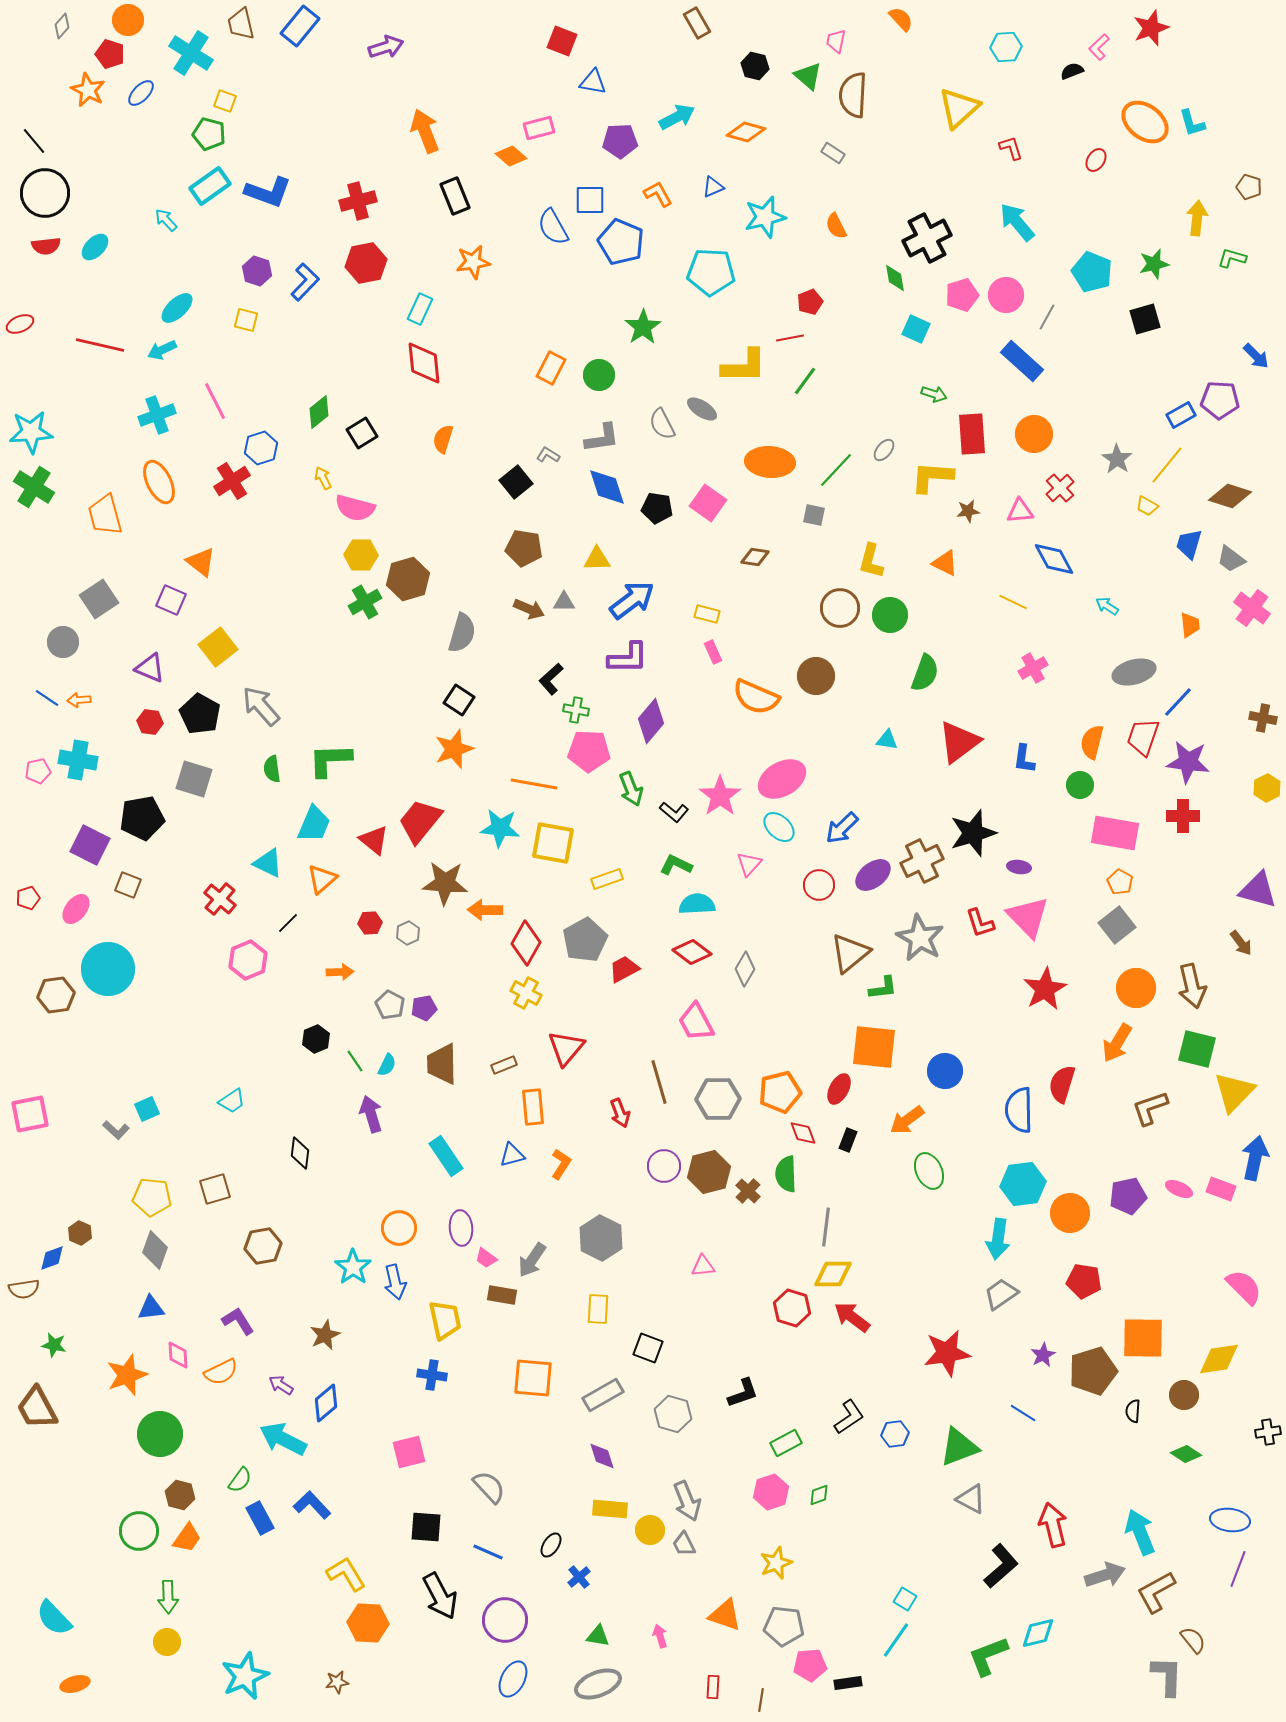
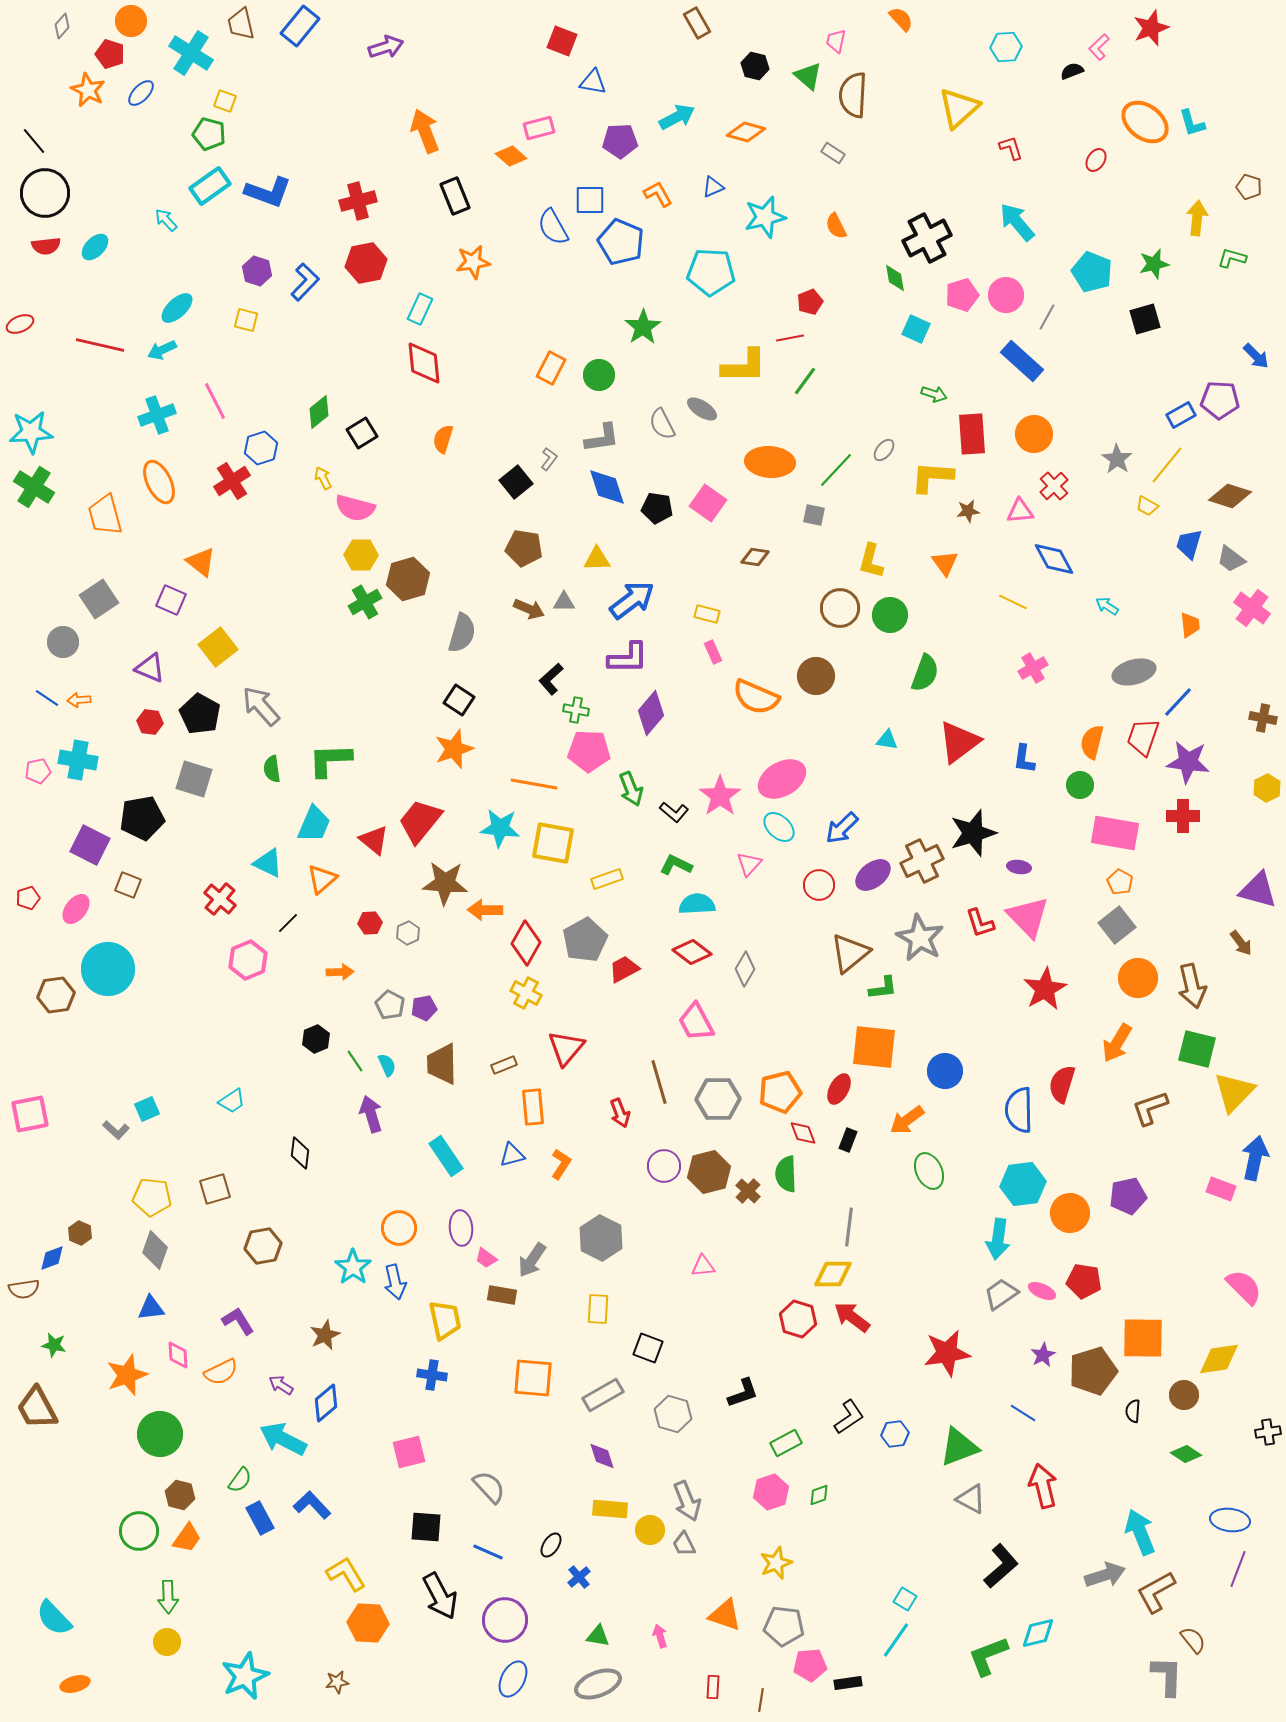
orange circle at (128, 20): moved 3 px right, 1 px down
gray L-shape at (548, 455): moved 1 px right, 4 px down; rotated 95 degrees clockwise
red cross at (1060, 488): moved 6 px left, 2 px up
orange triangle at (945, 563): rotated 28 degrees clockwise
purple diamond at (651, 721): moved 8 px up
orange circle at (1136, 988): moved 2 px right, 10 px up
cyan semicircle at (387, 1065): rotated 50 degrees counterclockwise
pink ellipse at (1179, 1189): moved 137 px left, 102 px down
gray line at (826, 1227): moved 23 px right
red hexagon at (792, 1308): moved 6 px right, 11 px down
red arrow at (1053, 1525): moved 10 px left, 39 px up
